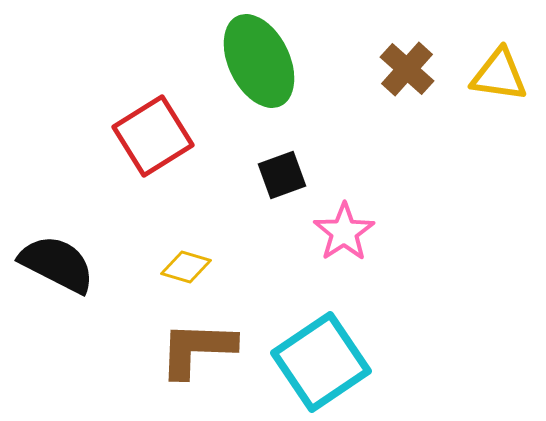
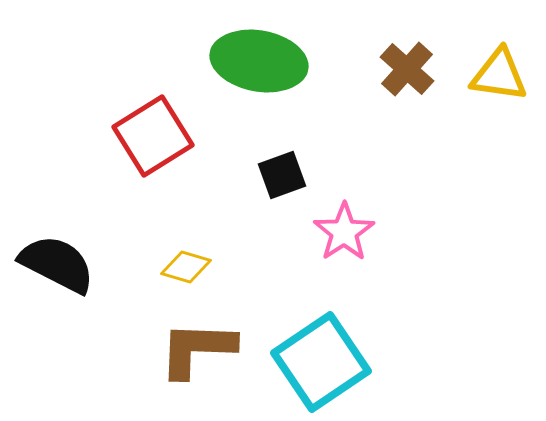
green ellipse: rotated 54 degrees counterclockwise
